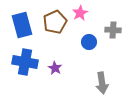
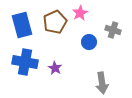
gray cross: rotated 14 degrees clockwise
